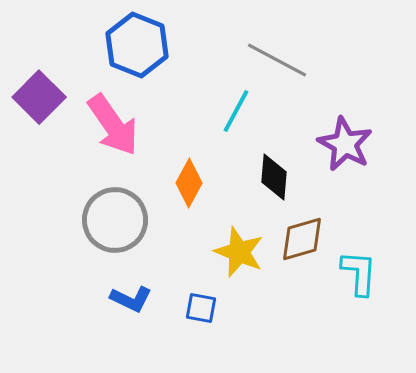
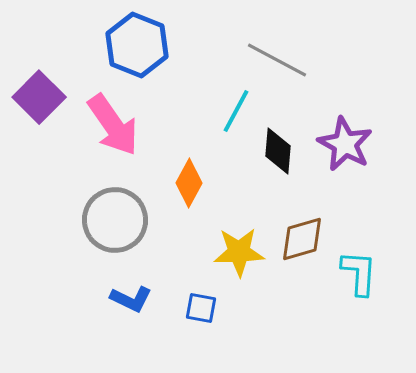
black diamond: moved 4 px right, 26 px up
yellow star: rotated 24 degrees counterclockwise
